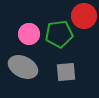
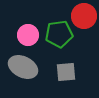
pink circle: moved 1 px left, 1 px down
